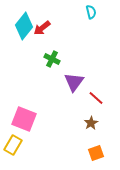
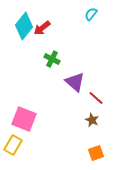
cyan semicircle: moved 2 px down; rotated 128 degrees counterclockwise
purple triangle: moved 1 px right; rotated 25 degrees counterclockwise
brown star: moved 1 px right, 3 px up; rotated 16 degrees counterclockwise
